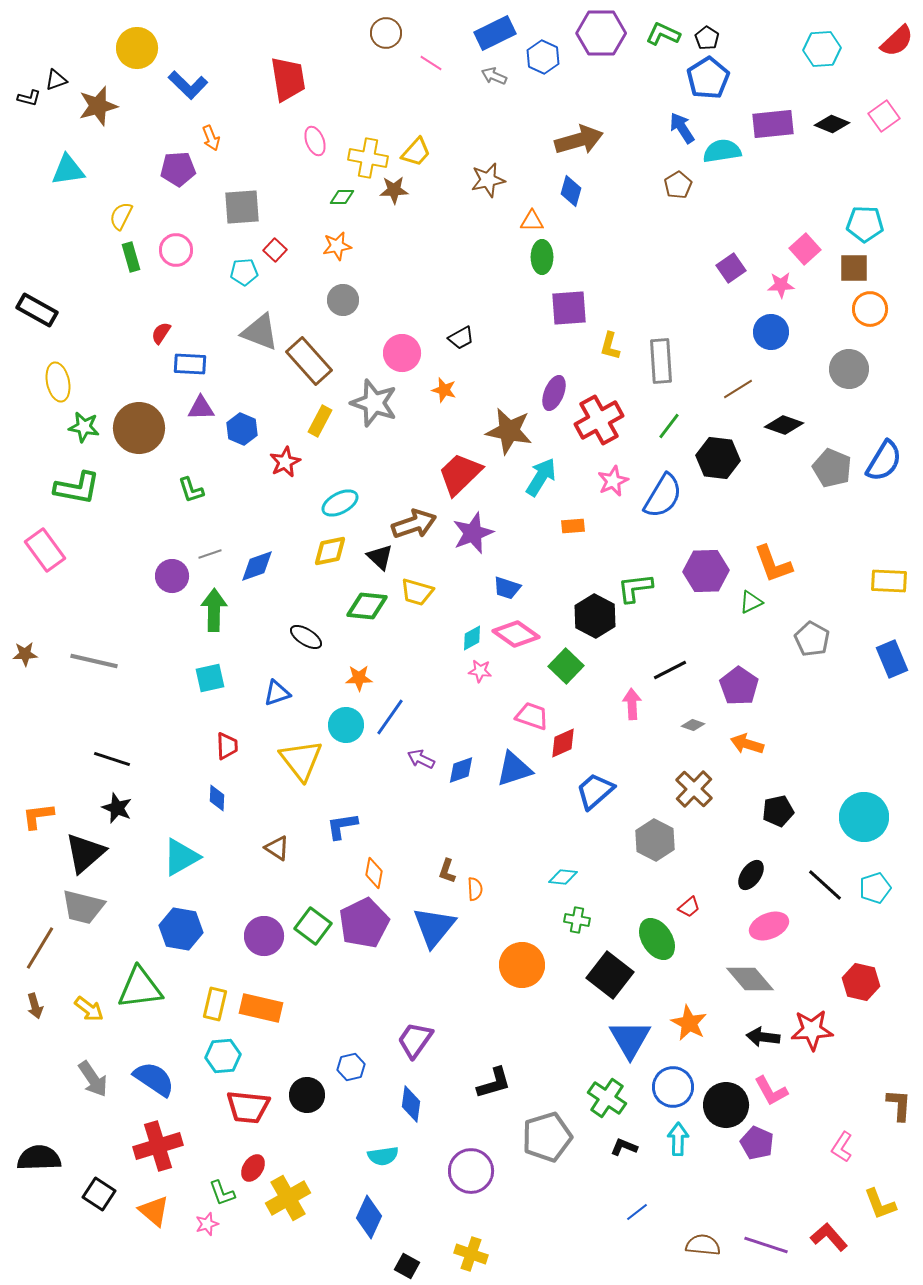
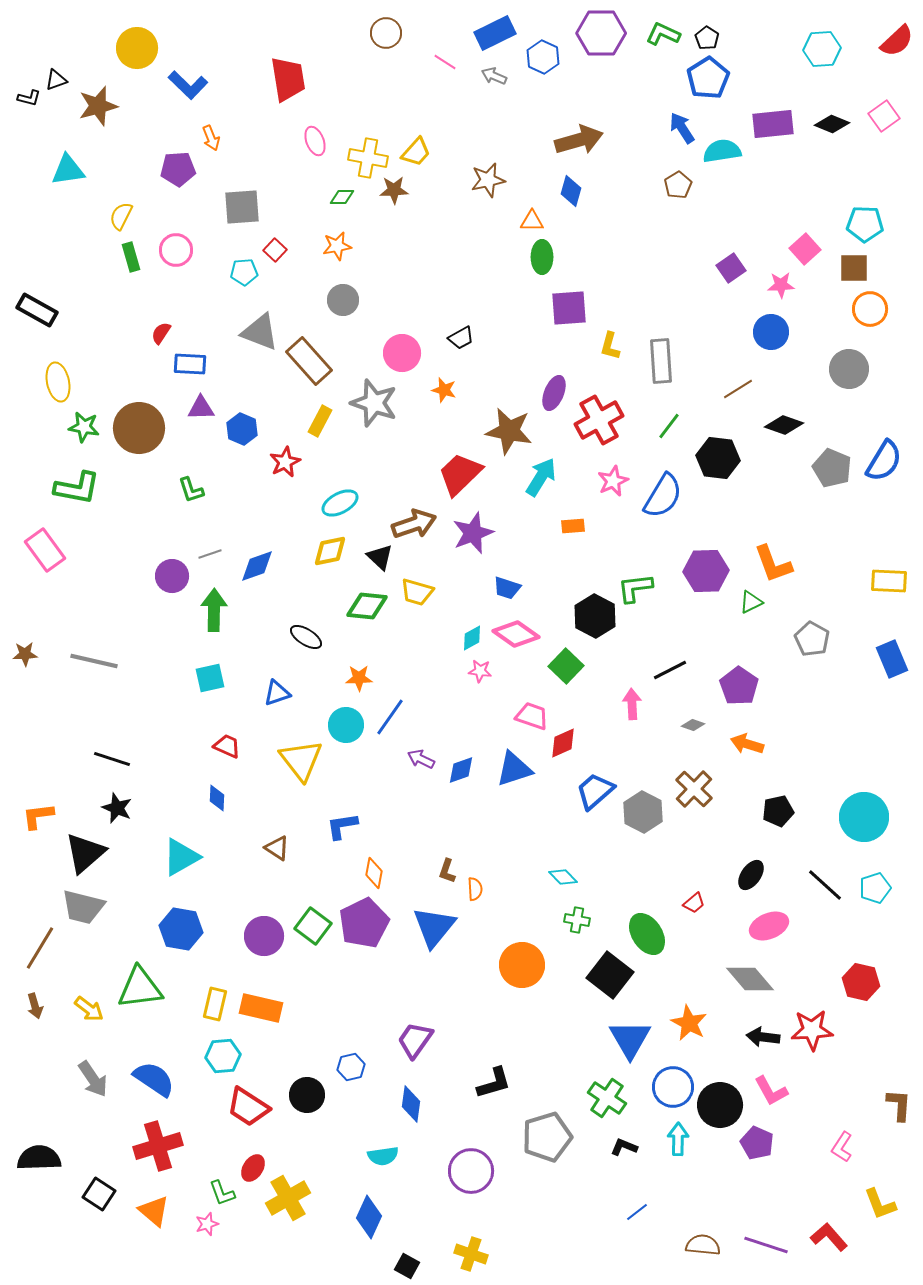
pink line at (431, 63): moved 14 px right, 1 px up
red trapezoid at (227, 746): rotated 64 degrees counterclockwise
gray hexagon at (655, 840): moved 12 px left, 28 px up
cyan diamond at (563, 877): rotated 40 degrees clockwise
red trapezoid at (689, 907): moved 5 px right, 4 px up
green ellipse at (657, 939): moved 10 px left, 5 px up
black circle at (726, 1105): moved 6 px left
red trapezoid at (248, 1107): rotated 27 degrees clockwise
